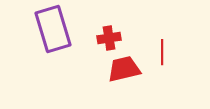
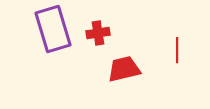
red cross: moved 11 px left, 5 px up
red line: moved 15 px right, 2 px up
